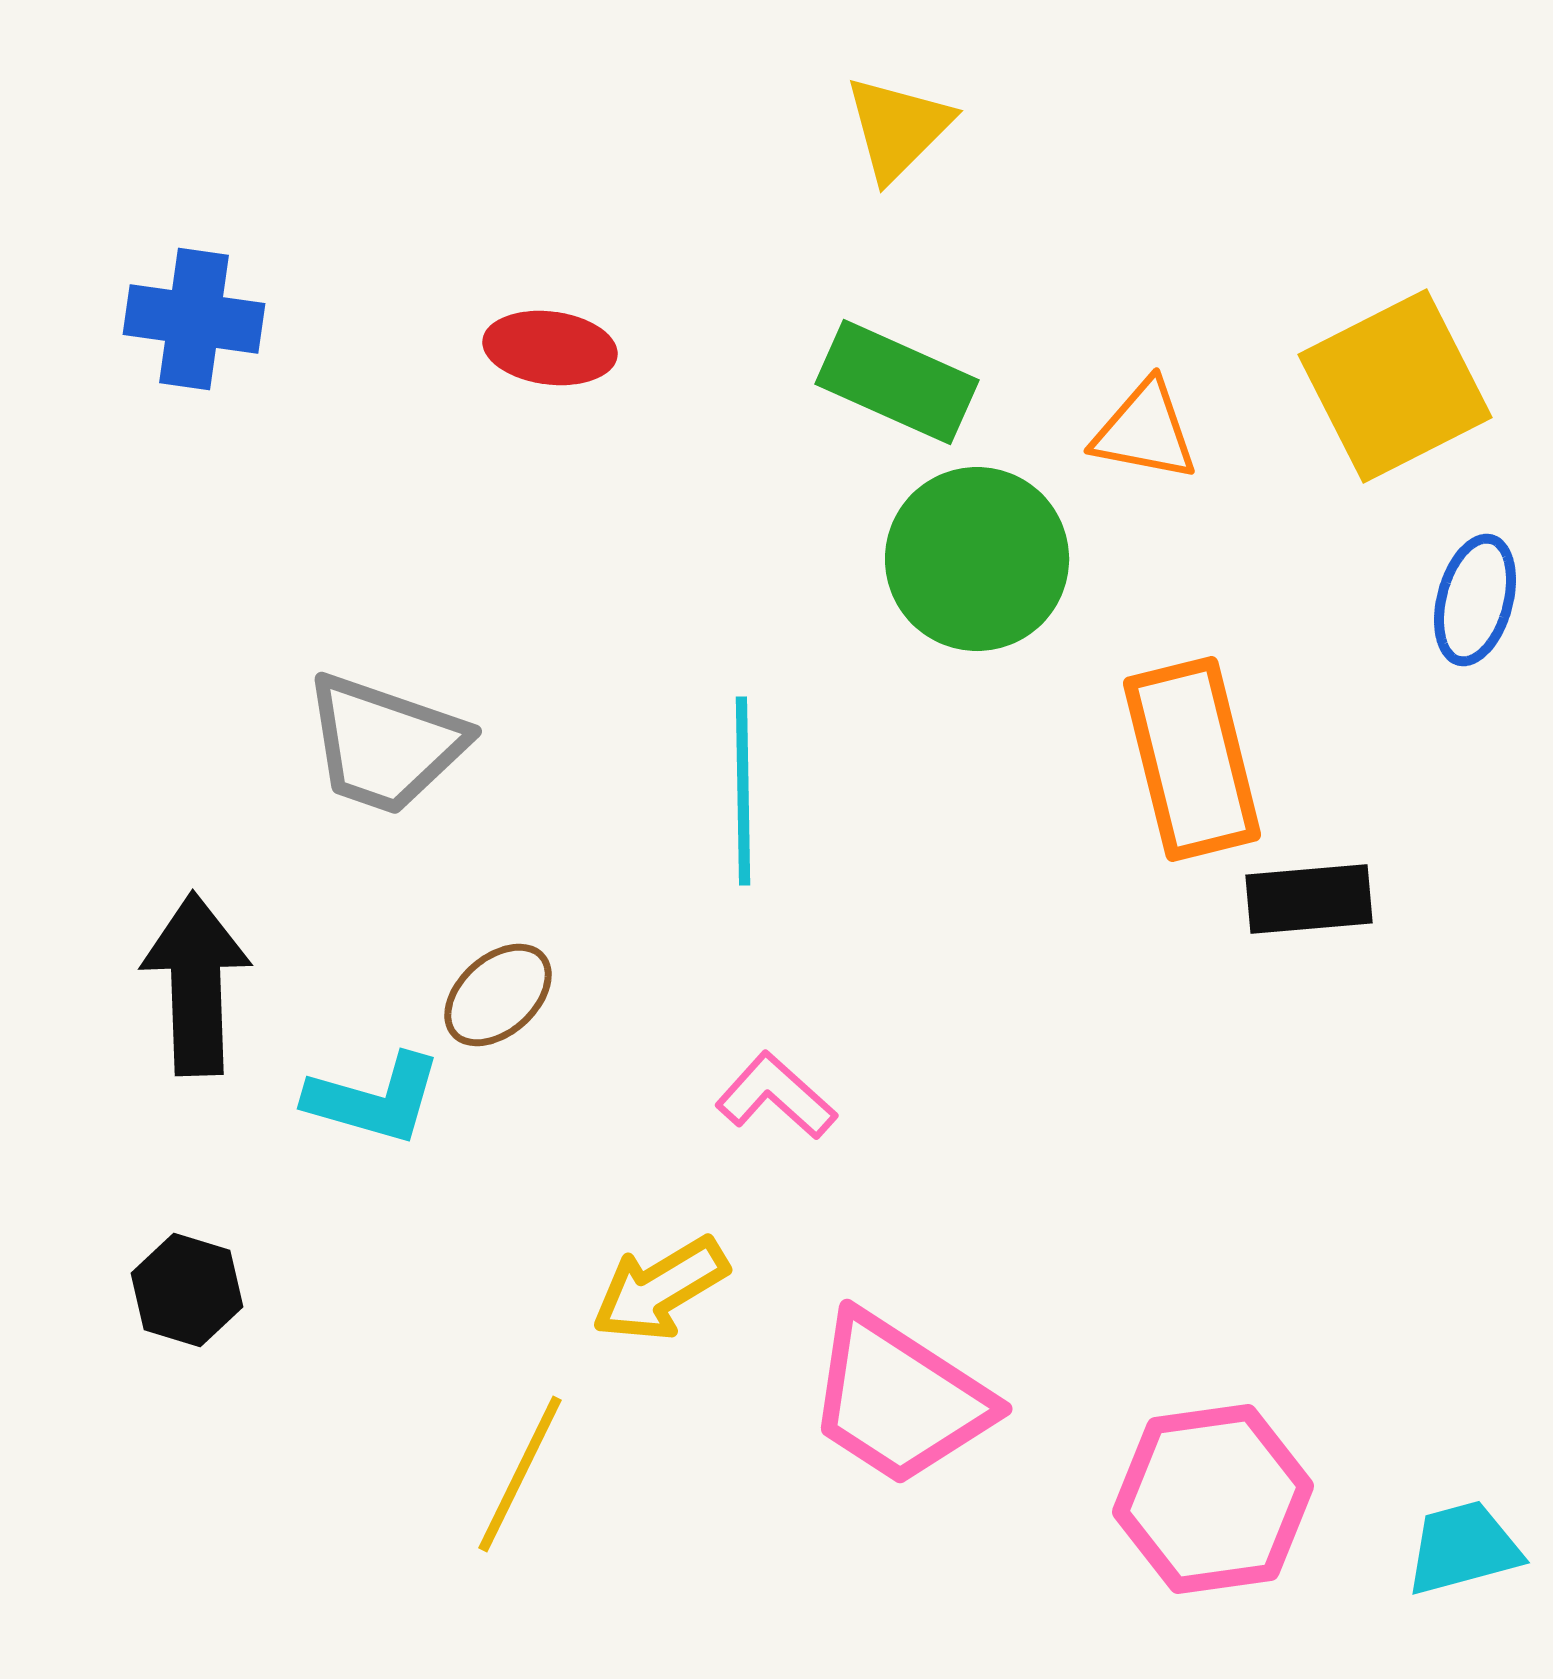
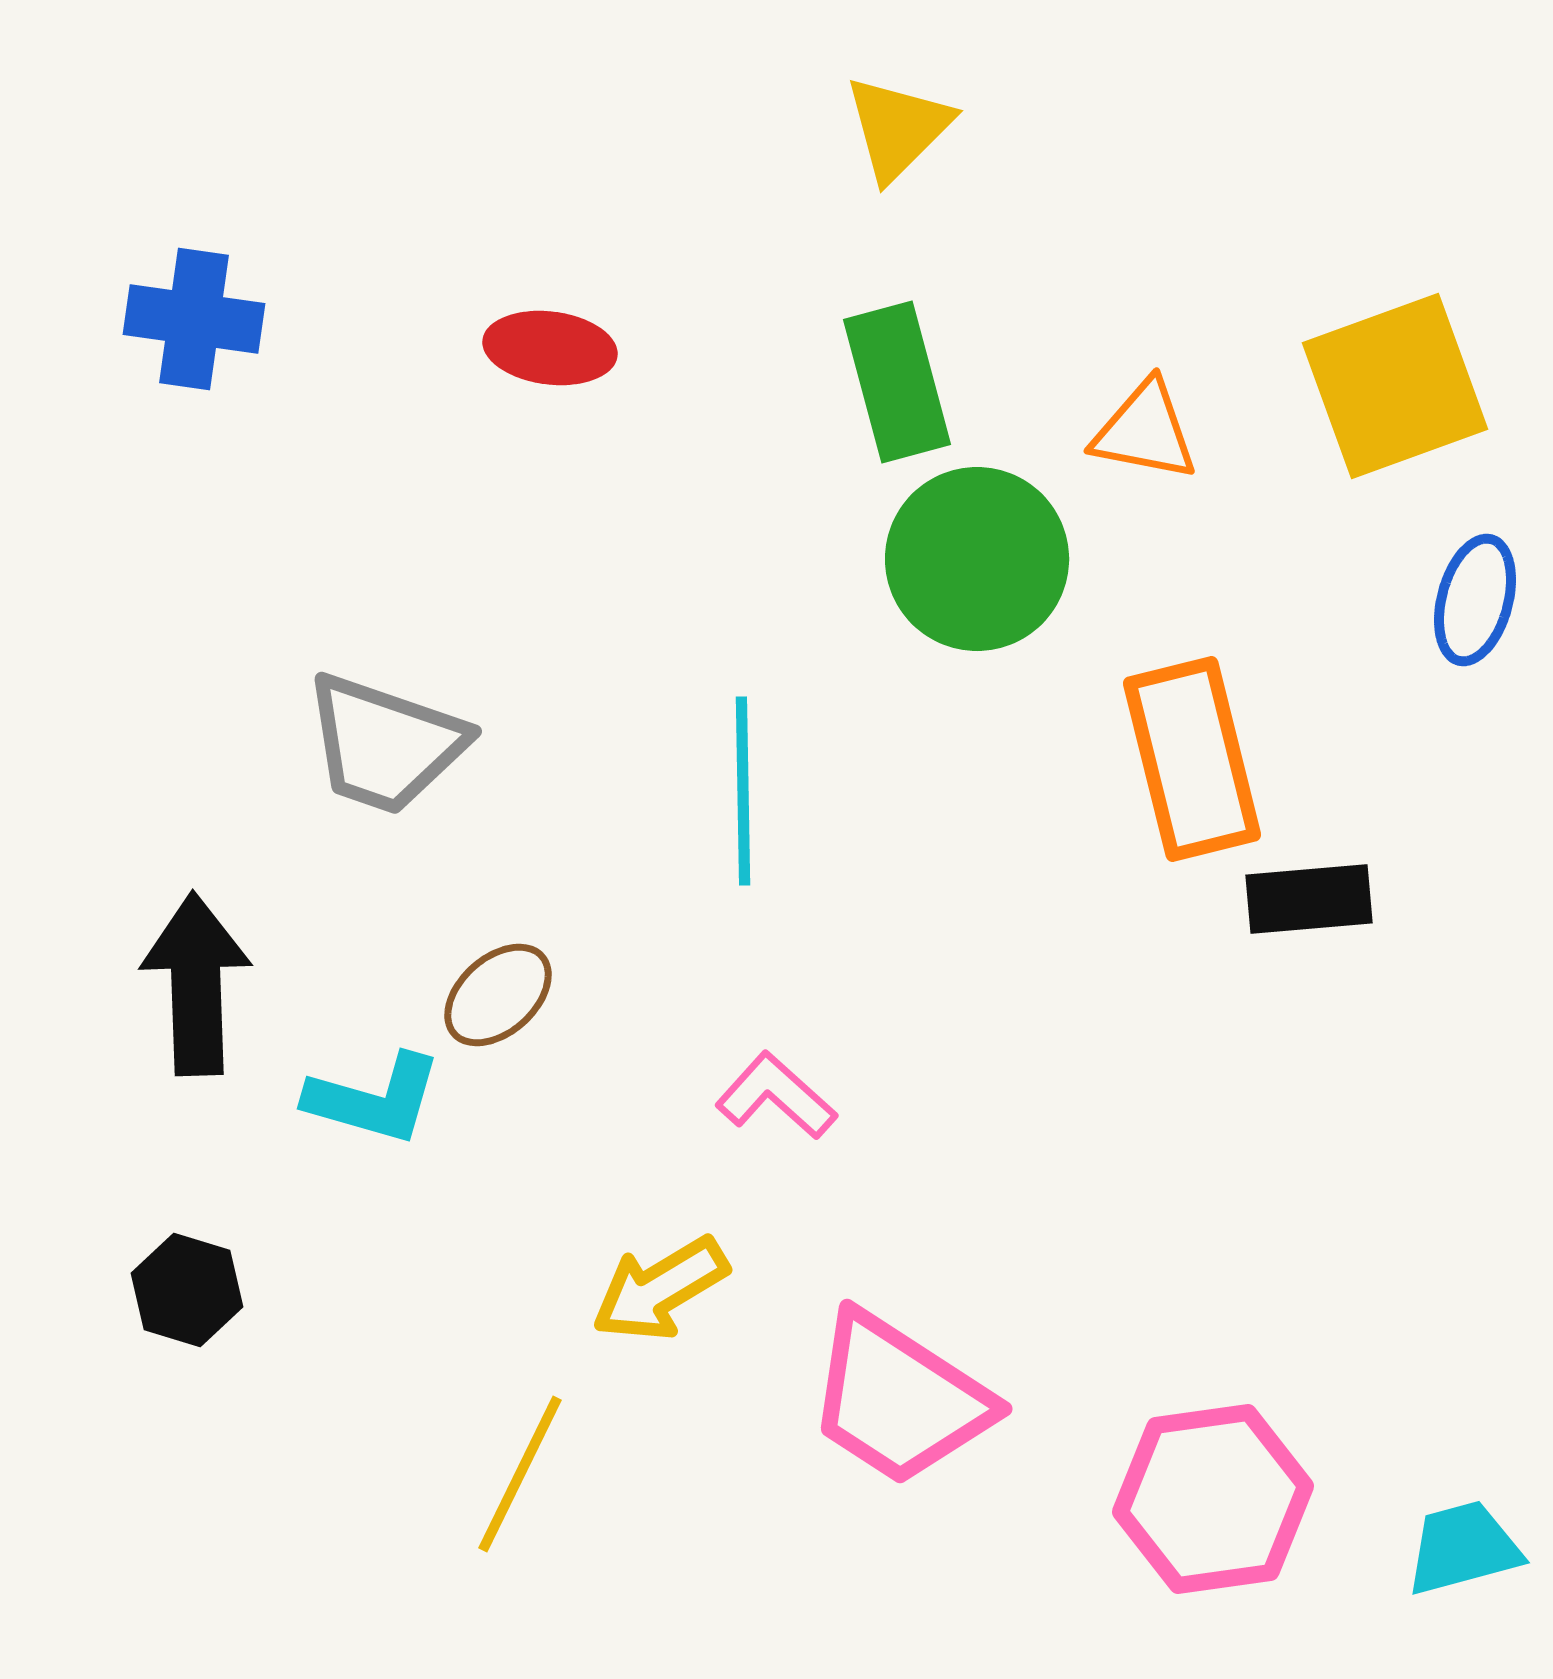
green rectangle: rotated 51 degrees clockwise
yellow square: rotated 7 degrees clockwise
